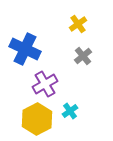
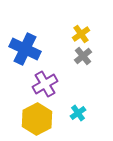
yellow cross: moved 3 px right, 10 px down
cyan cross: moved 8 px right, 2 px down
